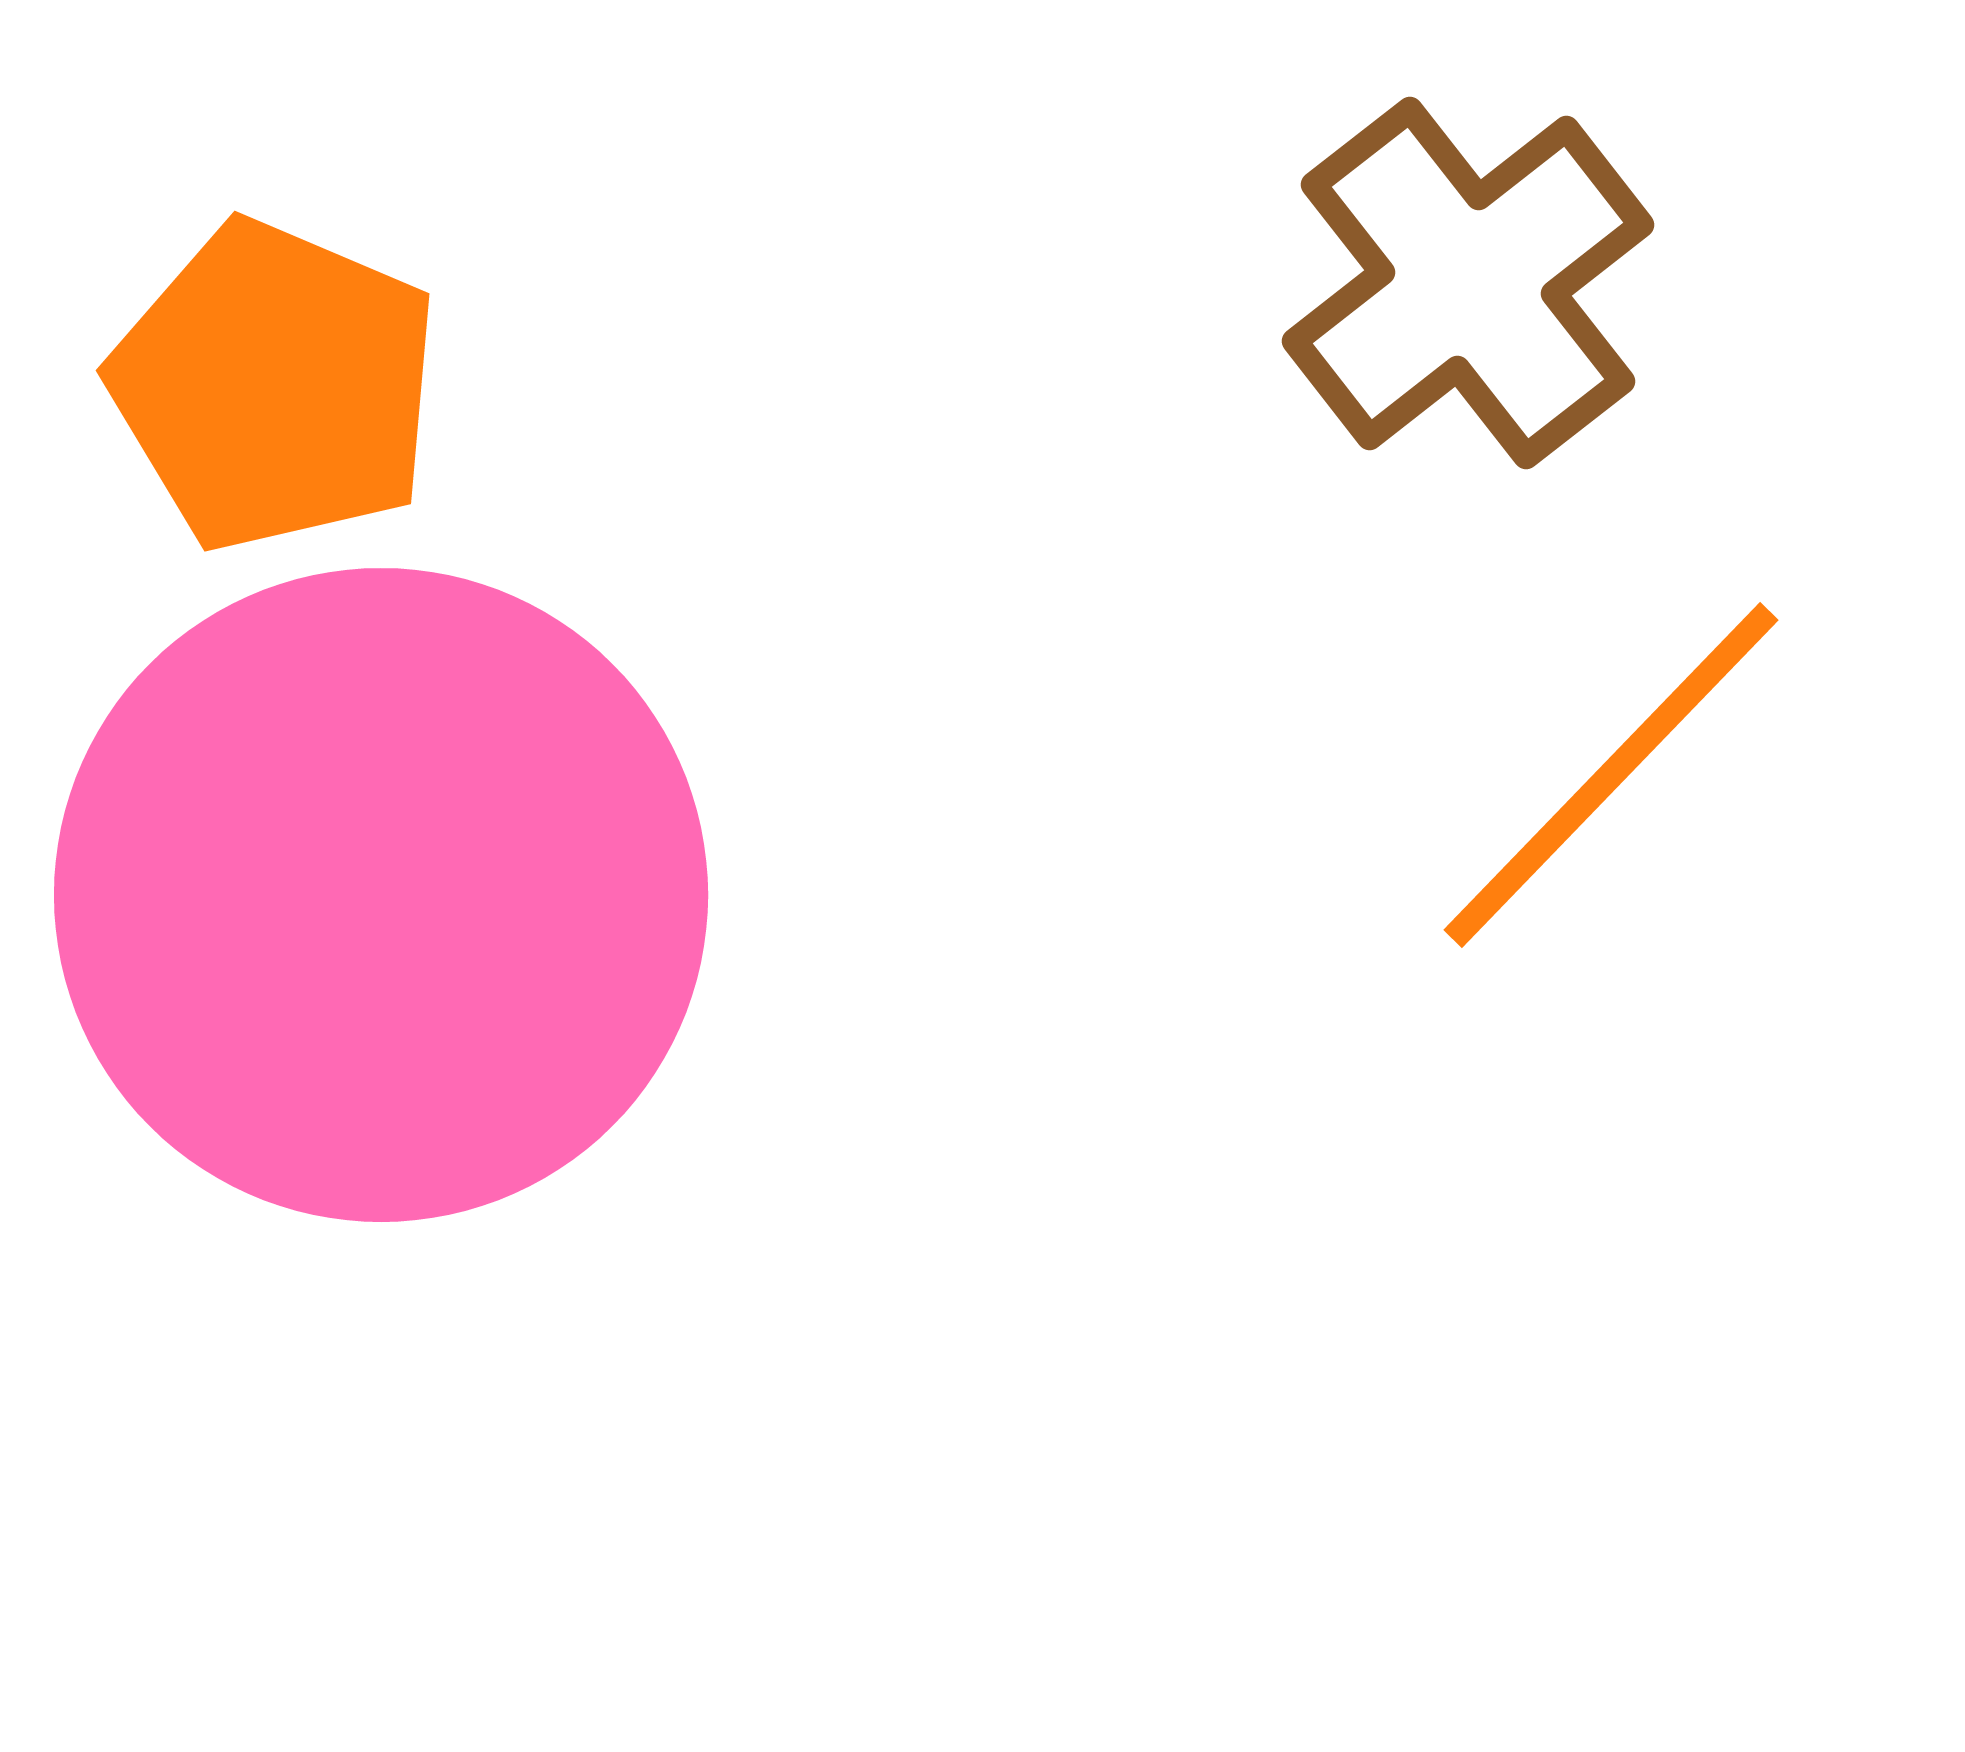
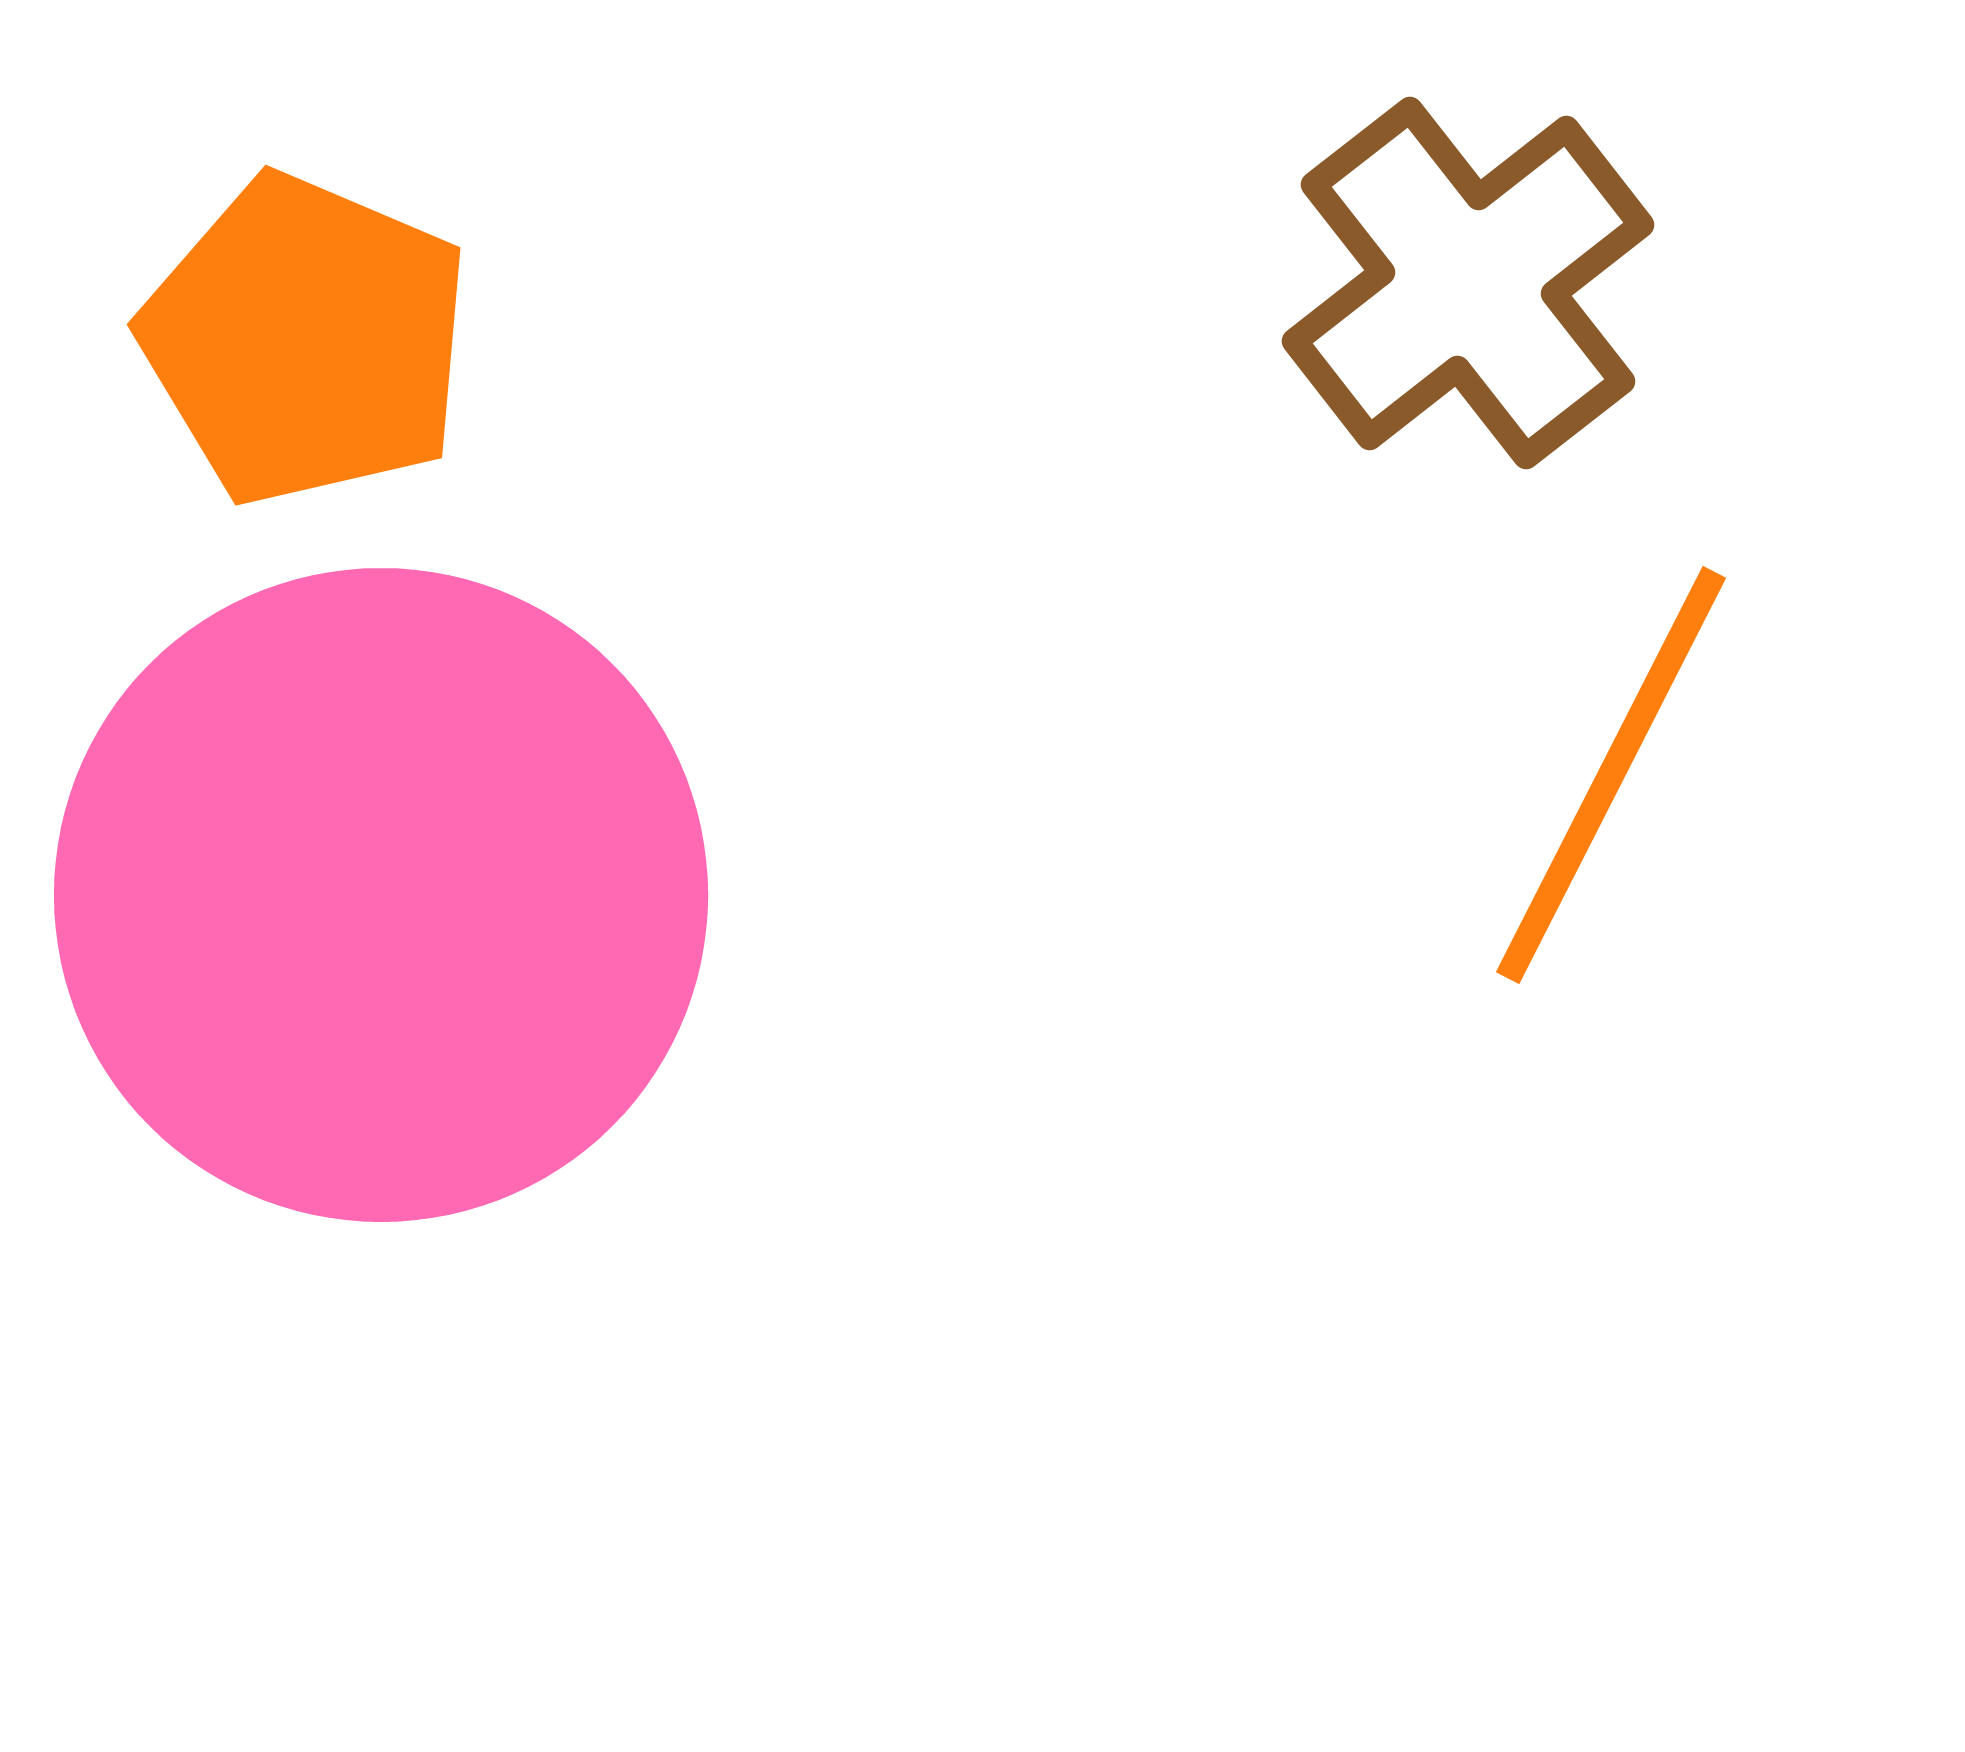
orange pentagon: moved 31 px right, 46 px up
orange line: rotated 17 degrees counterclockwise
